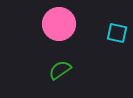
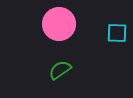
cyan square: rotated 10 degrees counterclockwise
